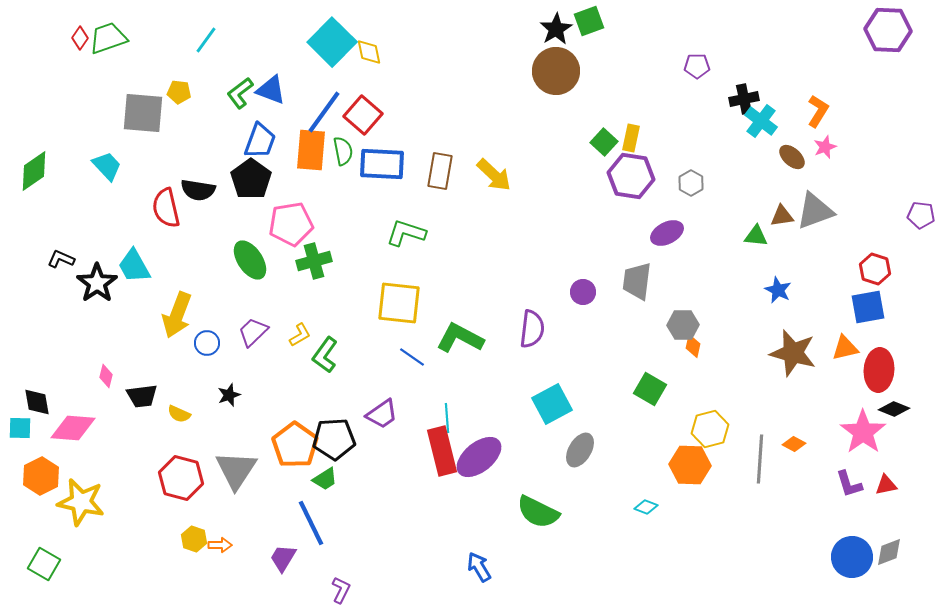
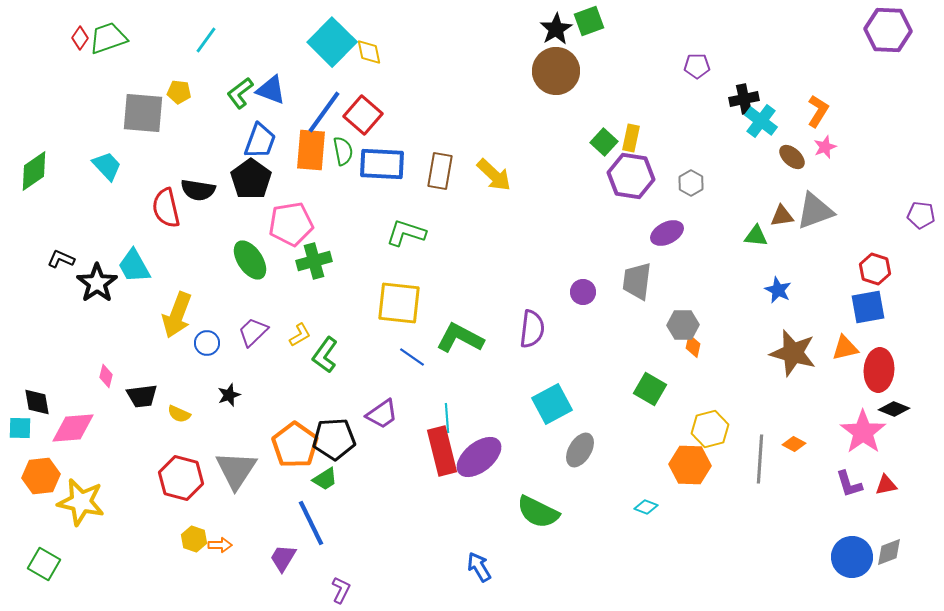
pink diamond at (73, 428): rotated 9 degrees counterclockwise
orange hexagon at (41, 476): rotated 21 degrees clockwise
